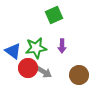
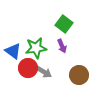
green square: moved 10 px right, 9 px down; rotated 30 degrees counterclockwise
purple arrow: rotated 24 degrees counterclockwise
